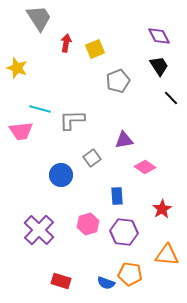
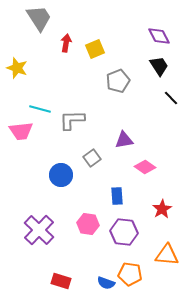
pink hexagon: rotated 25 degrees clockwise
